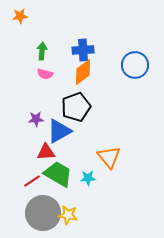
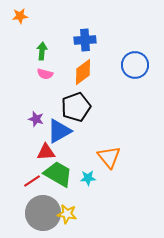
blue cross: moved 2 px right, 10 px up
purple star: rotated 21 degrees clockwise
yellow star: moved 1 px left, 1 px up
